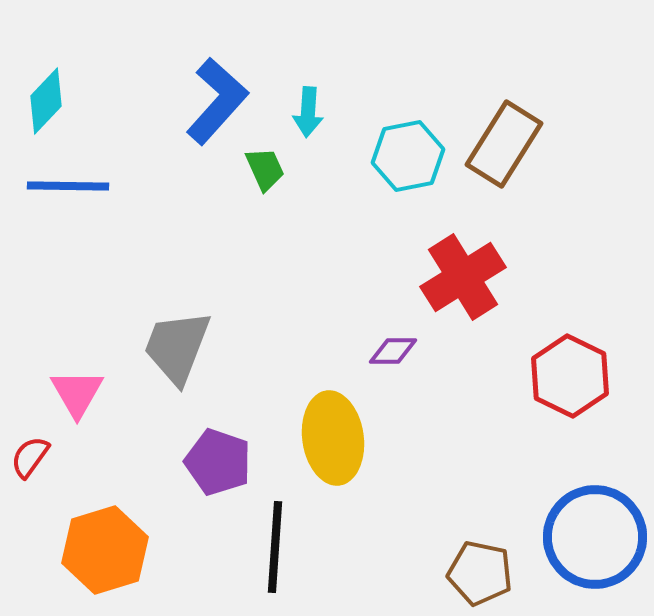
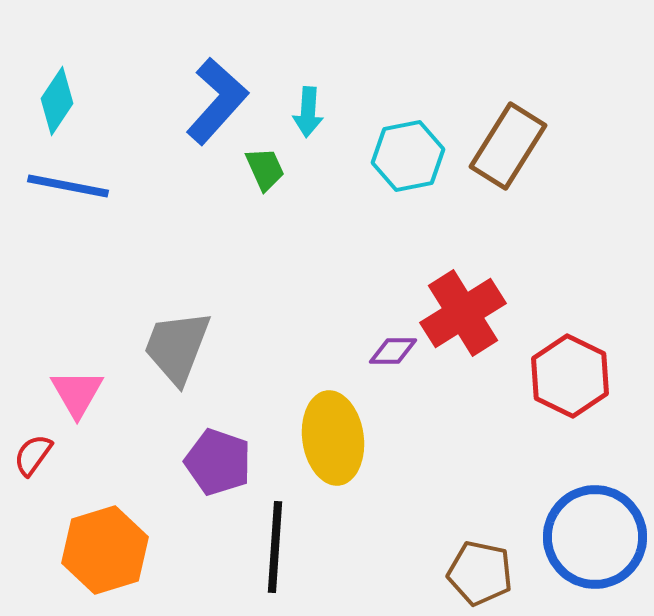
cyan diamond: moved 11 px right; rotated 10 degrees counterclockwise
brown rectangle: moved 4 px right, 2 px down
blue line: rotated 10 degrees clockwise
red cross: moved 36 px down
red semicircle: moved 3 px right, 2 px up
